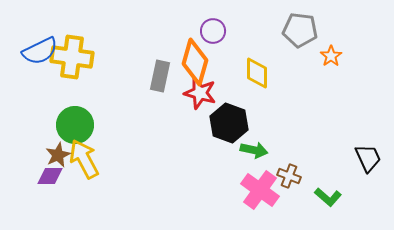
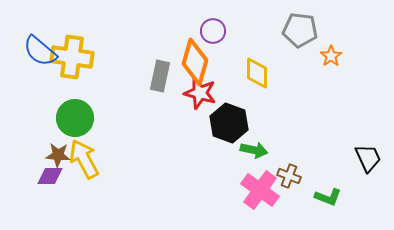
blue semicircle: rotated 66 degrees clockwise
green circle: moved 7 px up
brown star: rotated 30 degrees clockwise
green L-shape: rotated 20 degrees counterclockwise
